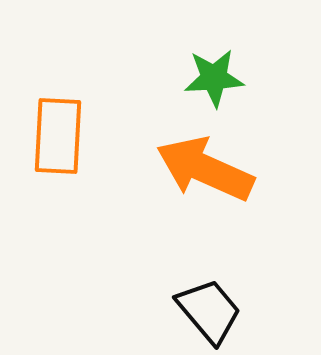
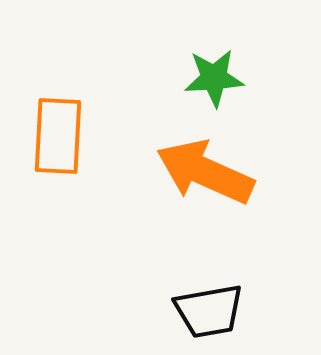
orange arrow: moved 3 px down
black trapezoid: rotated 120 degrees clockwise
